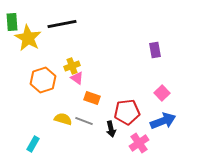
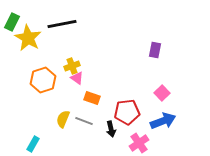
green rectangle: rotated 30 degrees clockwise
purple rectangle: rotated 21 degrees clockwise
yellow semicircle: rotated 84 degrees counterclockwise
